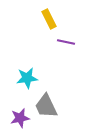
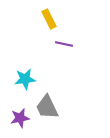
purple line: moved 2 px left, 2 px down
cyan star: moved 2 px left, 1 px down
gray trapezoid: moved 1 px right, 1 px down
